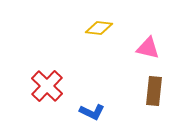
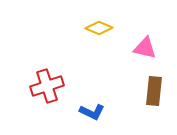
yellow diamond: rotated 16 degrees clockwise
pink triangle: moved 3 px left
red cross: rotated 28 degrees clockwise
